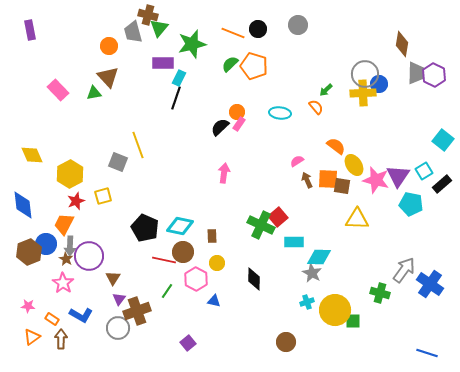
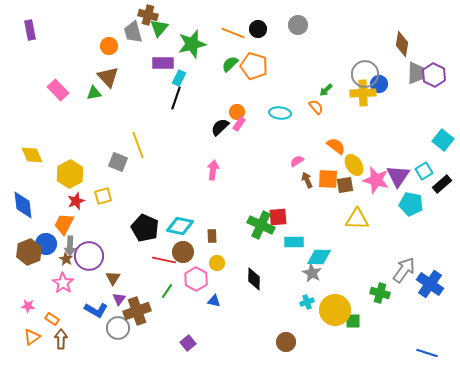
pink arrow at (224, 173): moved 11 px left, 3 px up
brown square at (342, 186): moved 3 px right, 1 px up; rotated 18 degrees counterclockwise
red square at (278, 217): rotated 36 degrees clockwise
blue L-shape at (81, 315): moved 15 px right, 5 px up
